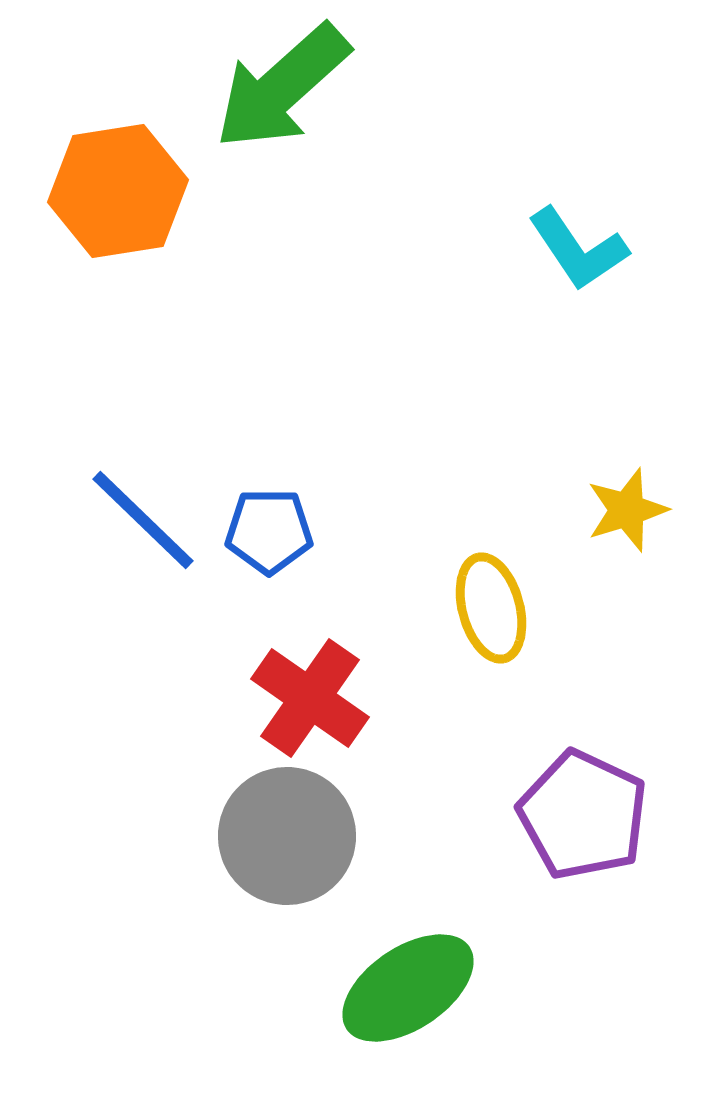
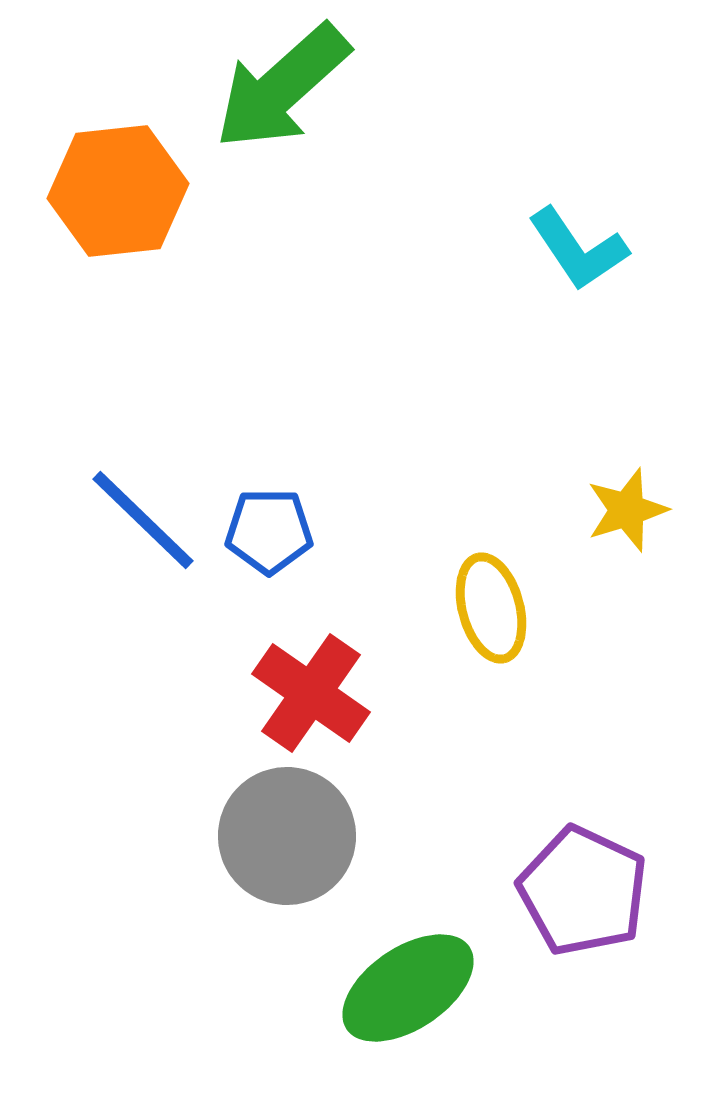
orange hexagon: rotated 3 degrees clockwise
red cross: moved 1 px right, 5 px up
purple pentagon: moved 76 px down
